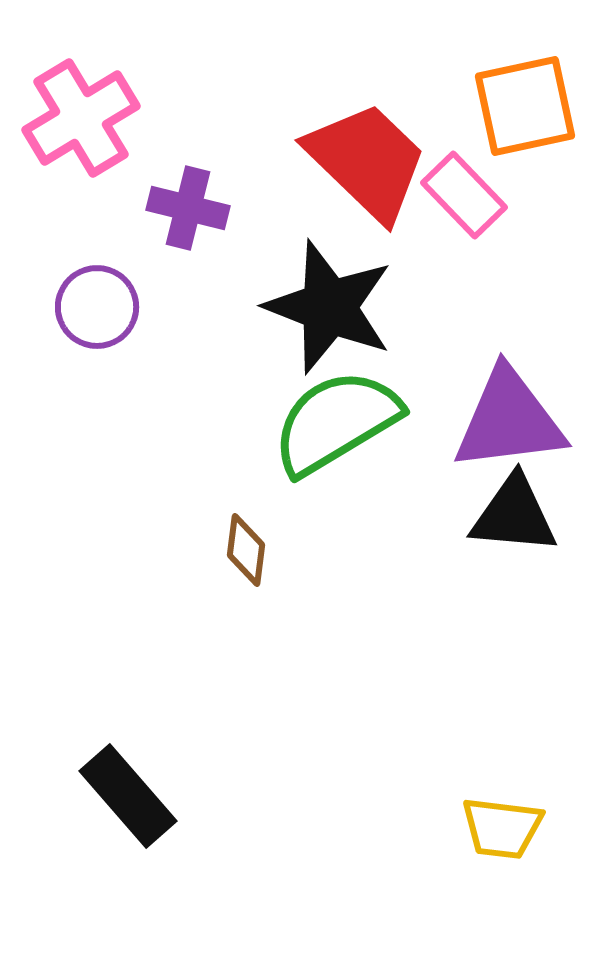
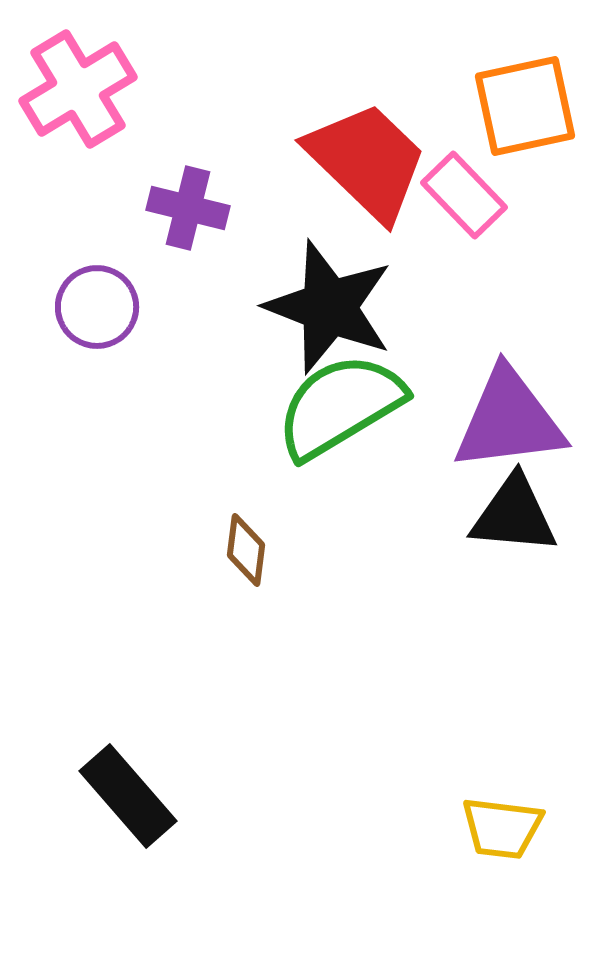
pink cross: moved 3 px left, 29 px up
green semicircle: moved 4 px right, 16 px up
